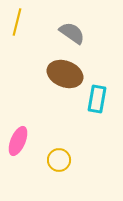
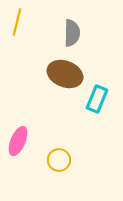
gray semicircle: rotated 56 degrees clockwise
cyan rectangle: rotated 12 degrees clockwise
